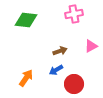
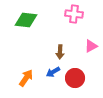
pink cross: rotated 18 degrees clockwise
brown arrow: moved 1 px down; rotated 112 degrees clockwise
blue arrow: moved 3 px left, 2 px down
red circle: moved 1 px right, 6 px up
